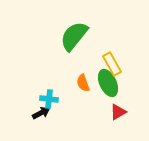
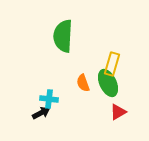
green semicircle: moved 11 px left; rotated 36 degrees counterclockwise
yellow rectangle: rotated 45 degrees clockwise
